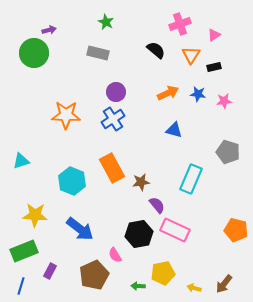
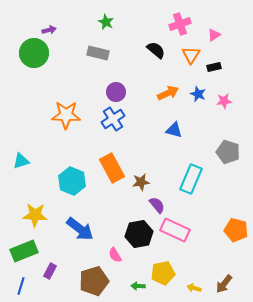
blue star: rotated 14 degrees clockwise
brown pentagon: moved 6 px down; rotated 8 degrees clockwise
